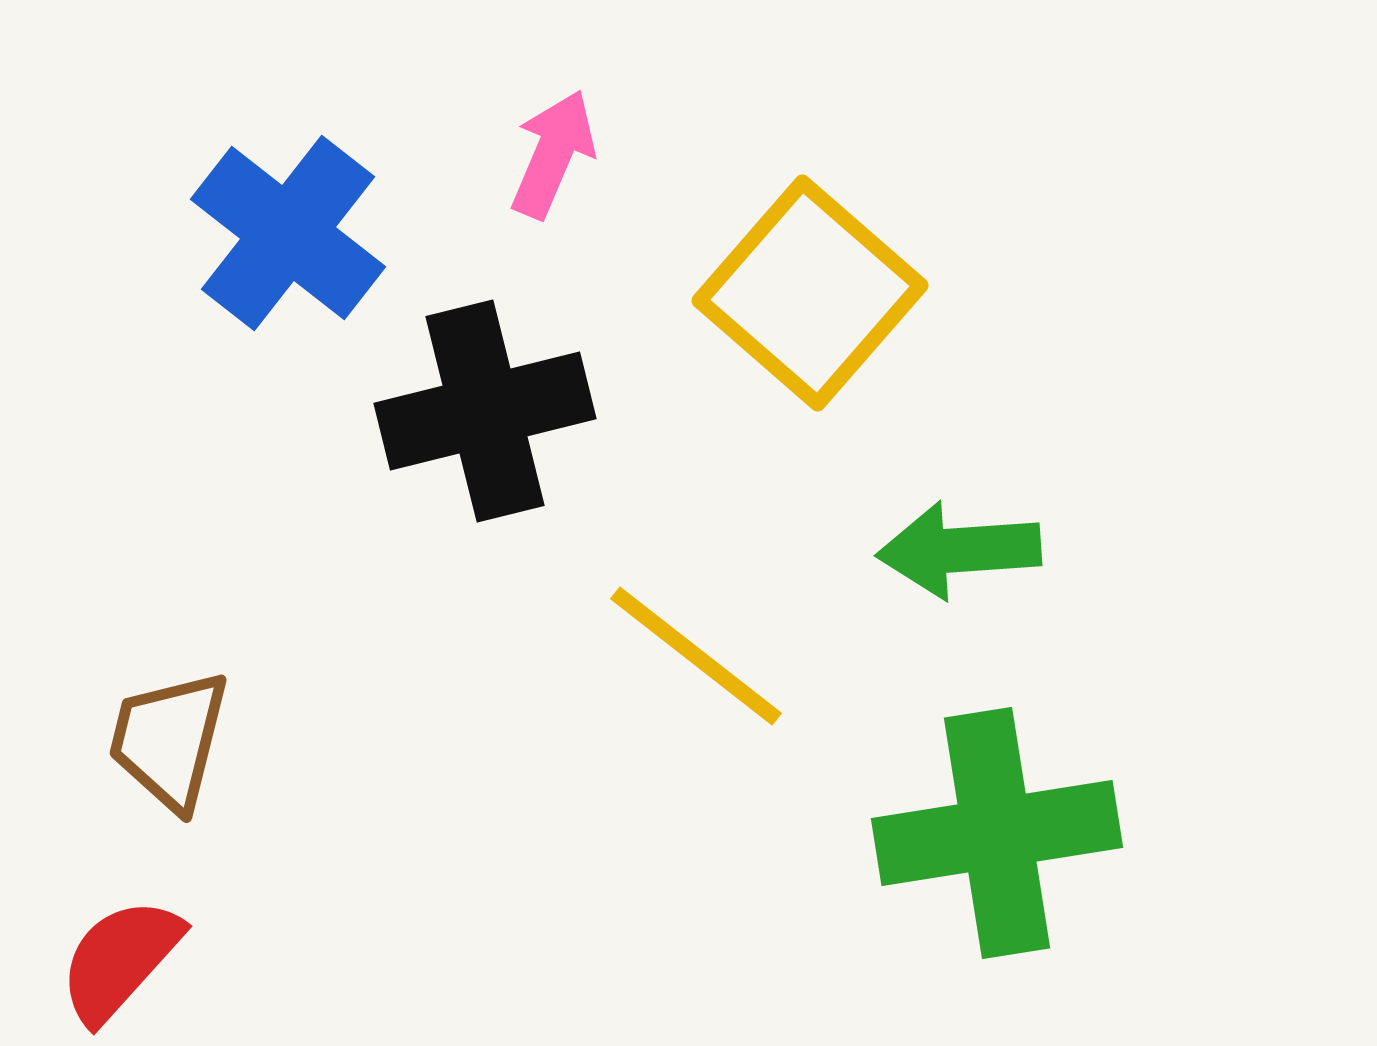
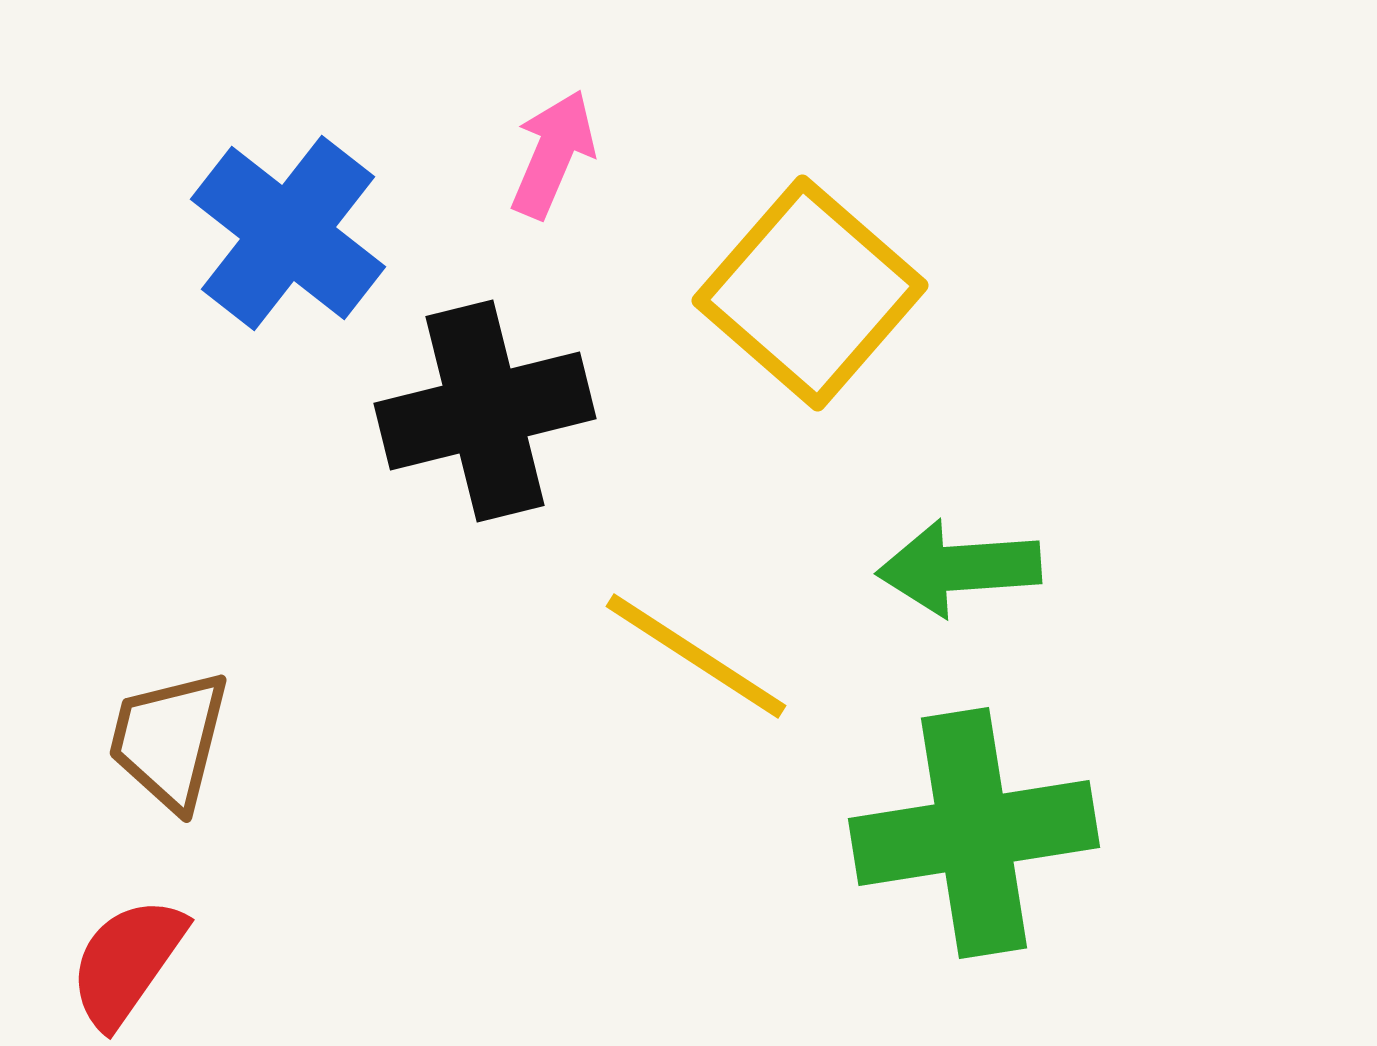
green arrow: moved 18 px down
yellow line: rotated 5 degrees counterclockwise
green cross: moved 23 px left
red semicircle: moved 7 px right, 2 px down; rotated 7 degrees counterclockwise
